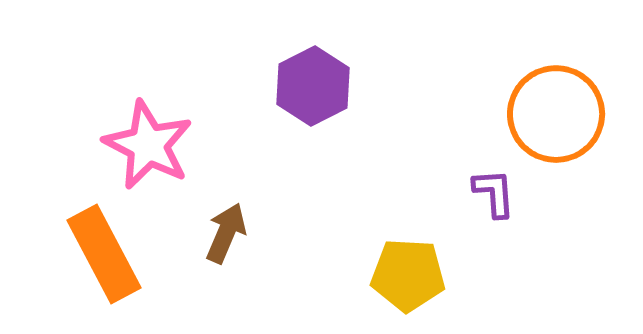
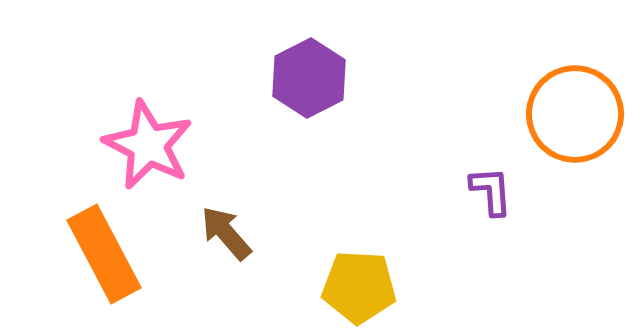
purple hexagon: moved 4 px left, 8 px up
orange circle: moved 19 px right
purple L-shape: moved 3 px left, 2 px up
brown arrow: rotated 64 degrees counterclockwise
yellow pentagon: moved 49 px left, 12 px down
